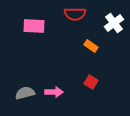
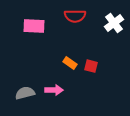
red semicircle: moved 2 px down
orange rectangle: moved 21 px left, 17 px down
red square: moved 16 px up; rotated 16 degrees counterclockwise
pink arrow: moved 2 px up
